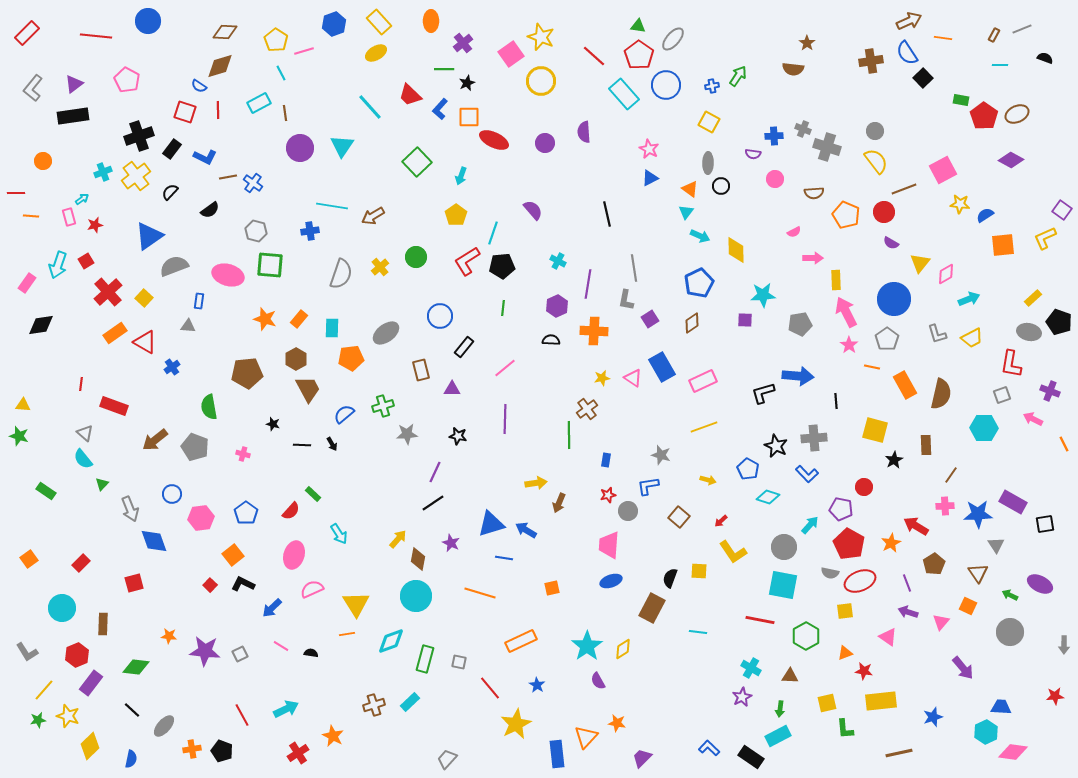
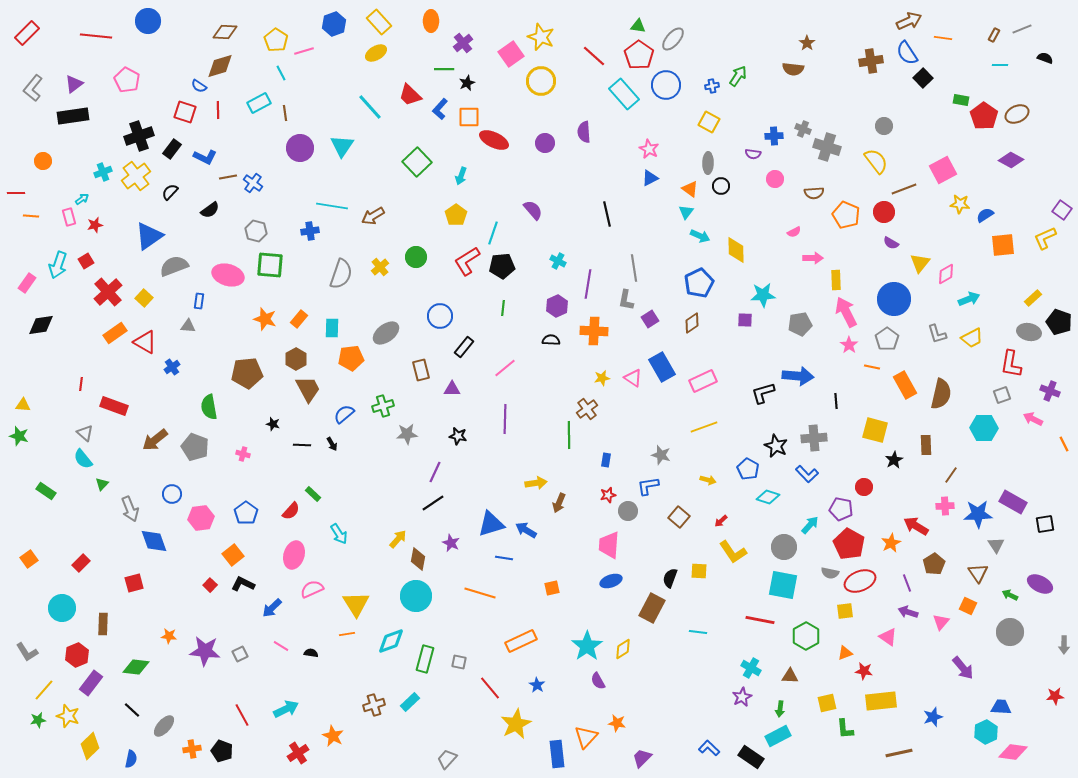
gray circle at (875, 131): moved 9 px right, 5 px up
